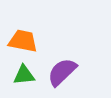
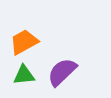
orange trapezoid: moved 1 px right, 1 px down; rotated 40 degrees counterclockwise
